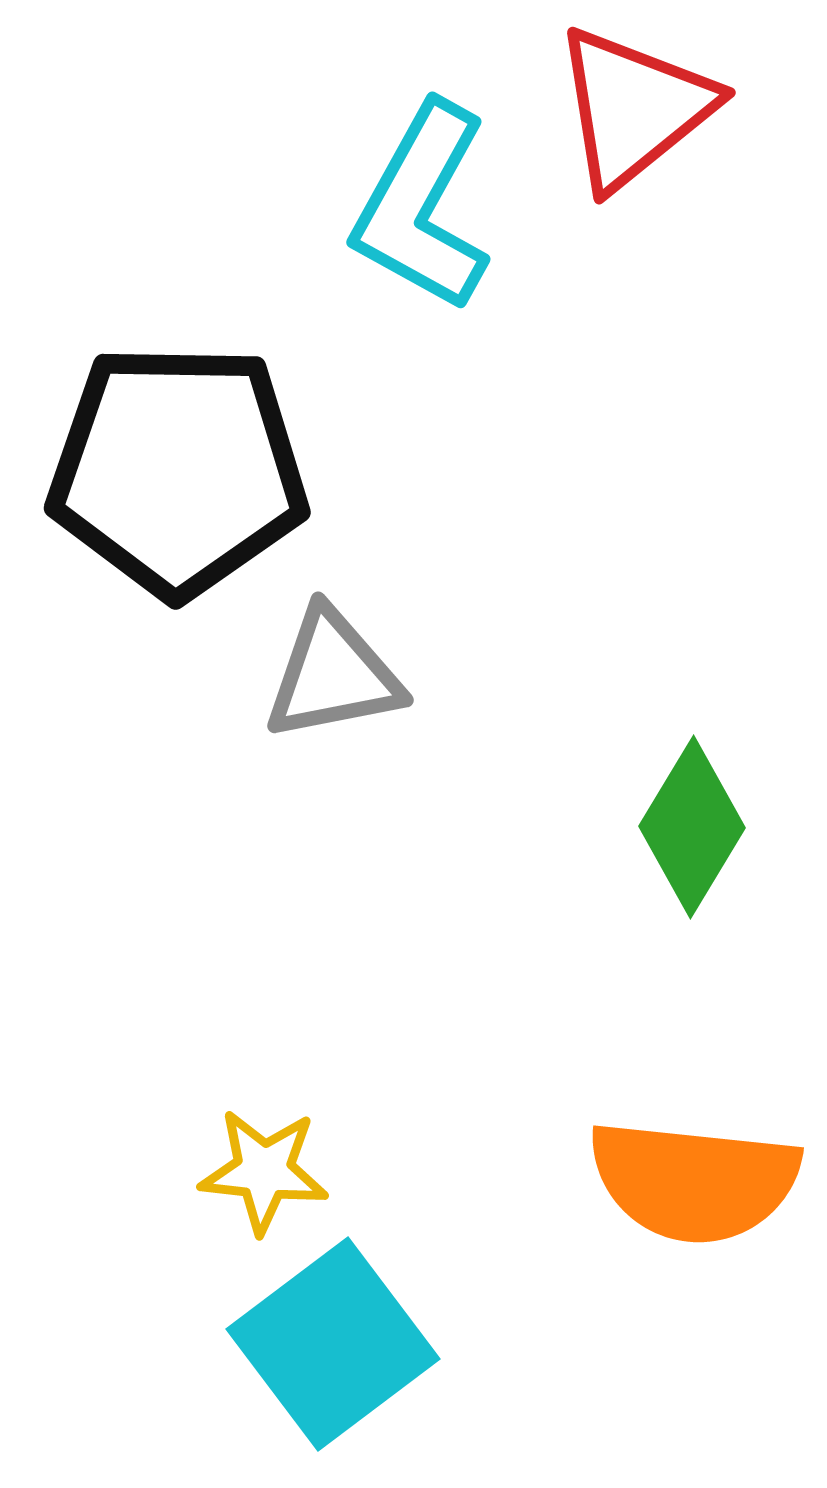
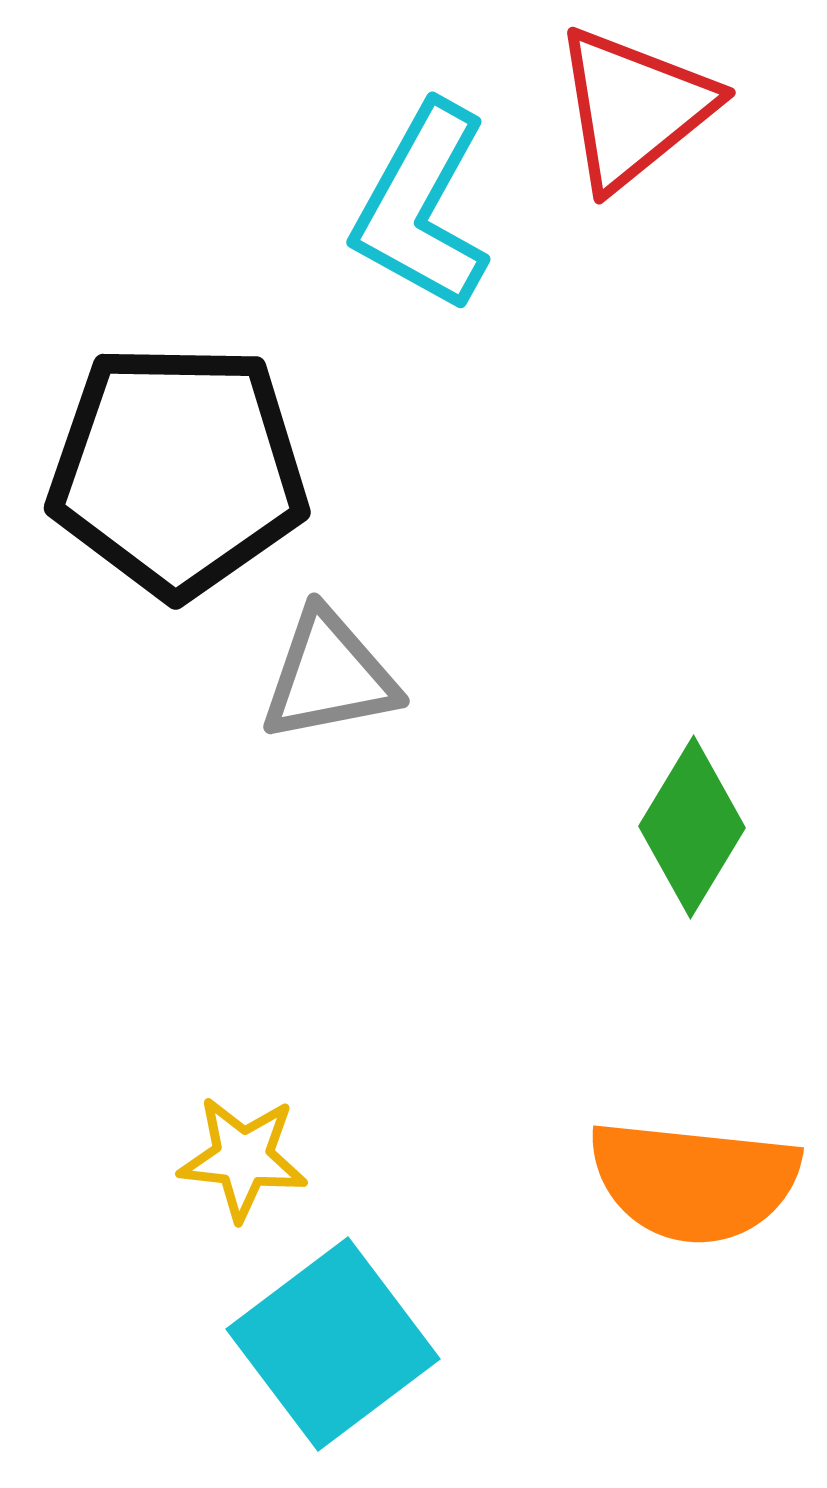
gray triangle: moved 4 px left, 1 px down
yellow star: moved 21 px left, 13 px up
